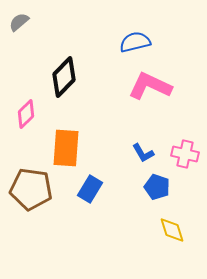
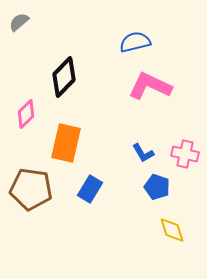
orange rectangle: moved 5 px up; rotated 9 degrees clockwise
